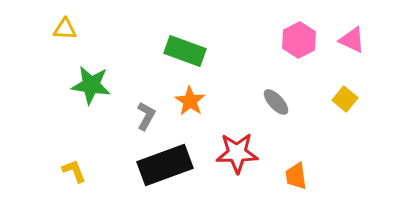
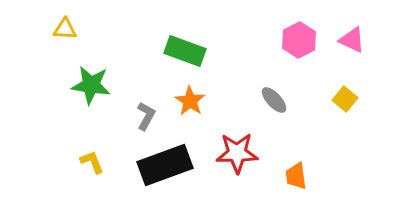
gray ellipse: moved 2 px left, 2 px up
yellow L-shape: moved 18 px right, 9 px up
